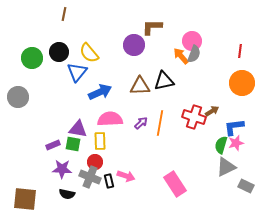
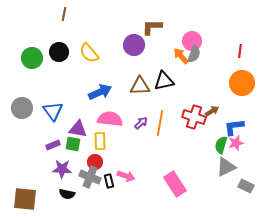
blue triangle: moved 24 px left, 39 px down; rotated 15 degrees counterclockwise
gray circle: moved 4 px right, 11 px down
pink semicircle: rotated 10 degrees clockwise
